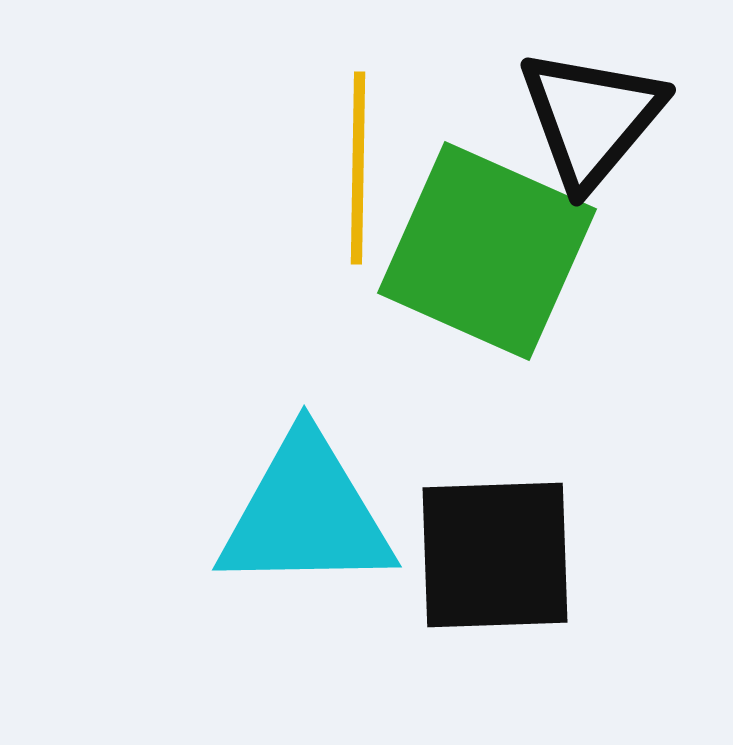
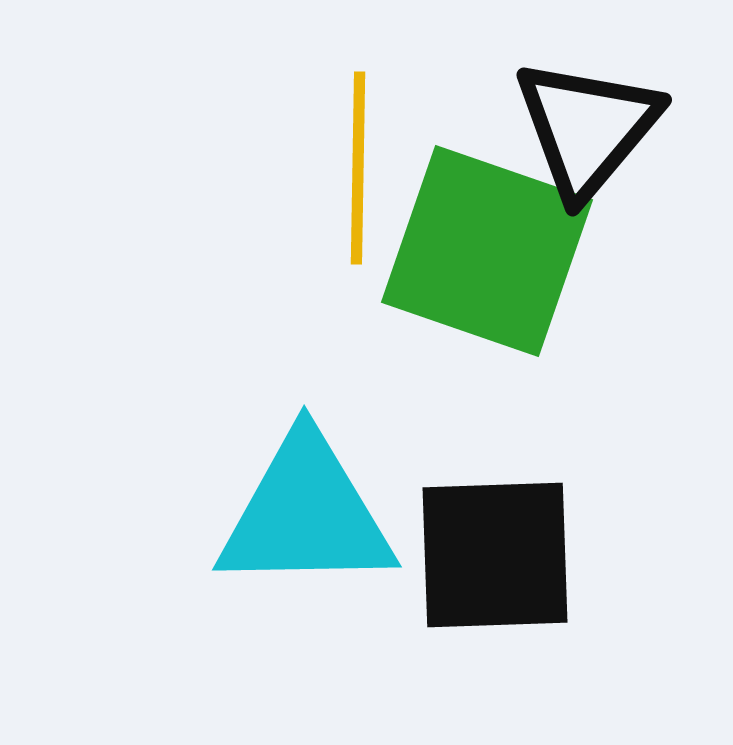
black triangle: moved 4 px left, 10 px down
green square: rotated 5 degrees counterclockwise
